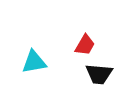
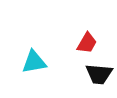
red trapezoid: moved 2 px right, 2 px up
